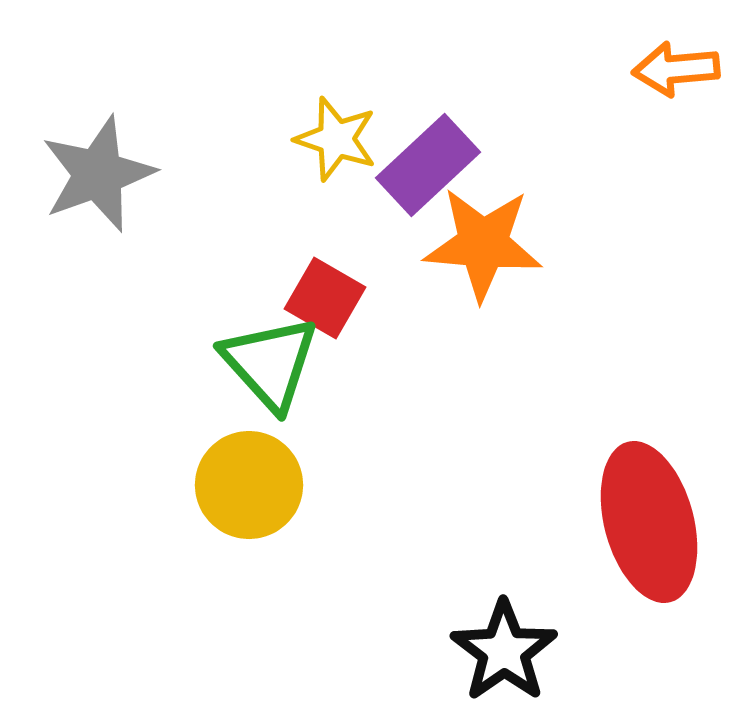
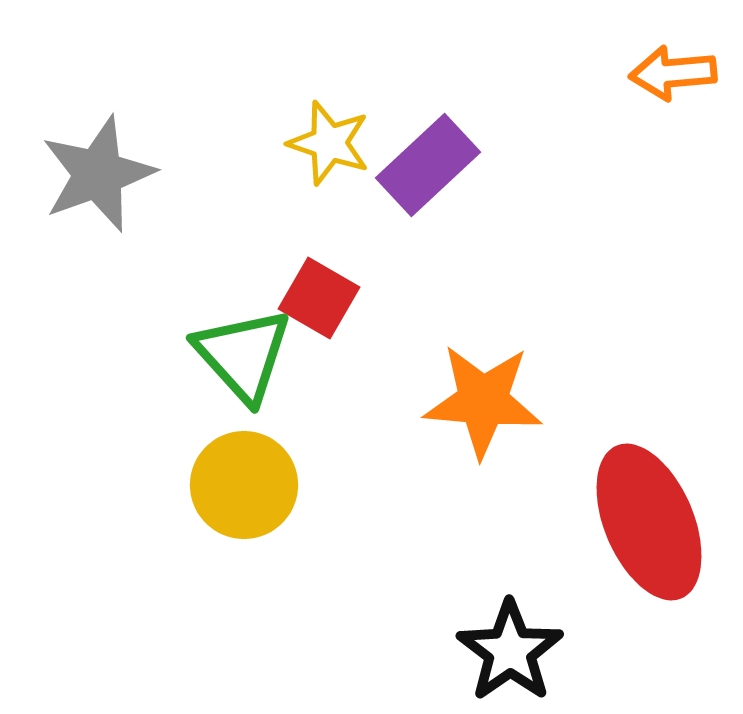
orange arrow: moved 3 px left, 4 px down
yellow star: moved 7 px left, 4 px down
orange star: moved 157 px down
red square: moved 6 px left
green triangle: moved 27 px left, 8 px up
yellow circle: moved 5 px left
red ellipse: rotated 8 degrees counterclockwise
black star: moved 6 px right
